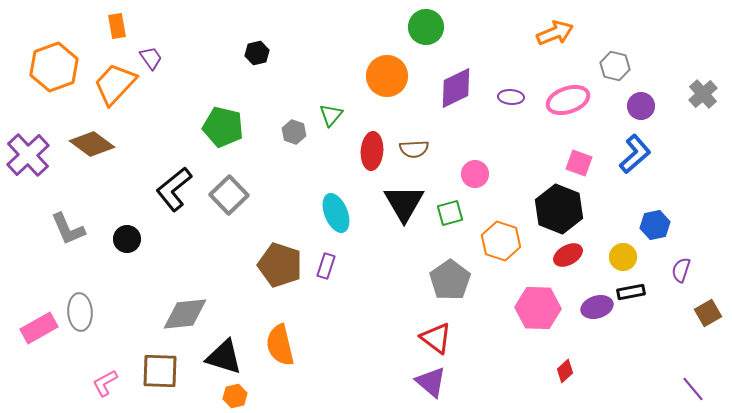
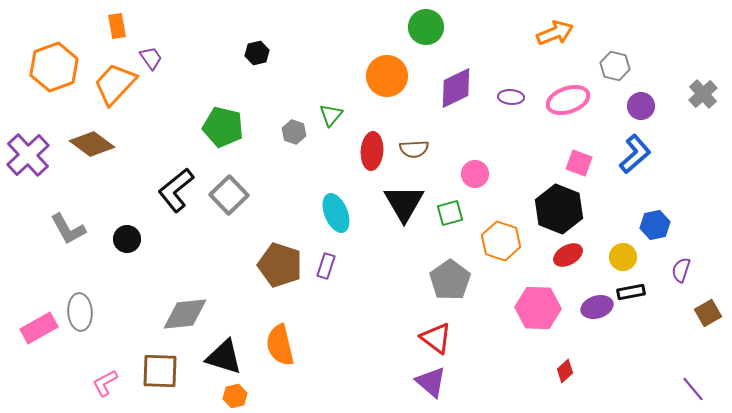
black L-shape at (174, 189): moved 2 px right, 1 px down
gray L-shape at (68, 229): rotated 6 degrees counterclockwise
